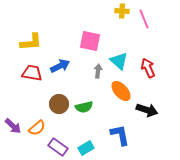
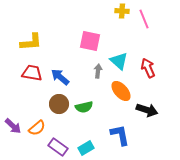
blue arrow: moved 11 px down; rotated 114 degrees counterclockwise
